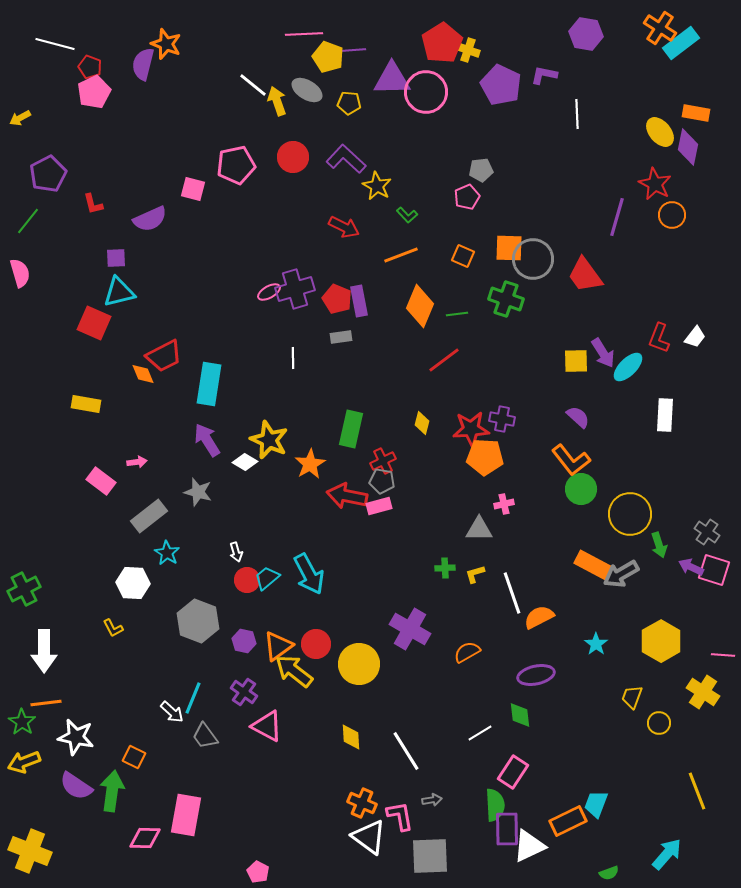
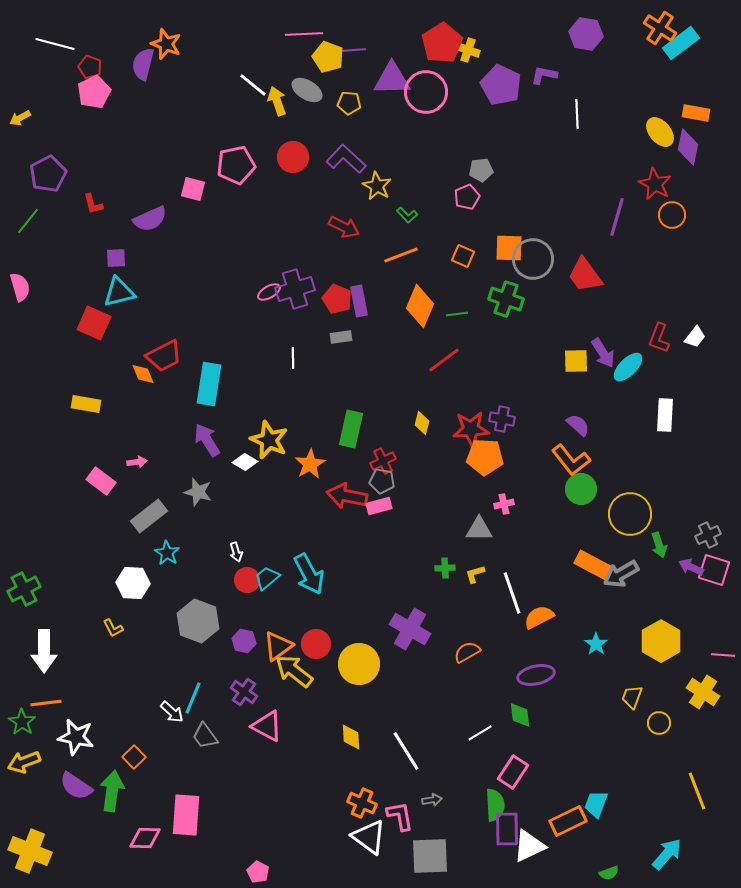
pink semicircle at (20, 273): moved 14 px down
purple semicircle at (578, 417): moved 8 px down
gray cross at (707, 532): moved 1 px right, 3 px down; rotated 30 degrees clockwise
orange square at (134, 757): rotated 20 degrees clockwise
pink rectangle at (186, 815): rotated 6 degrees counterclockwise
